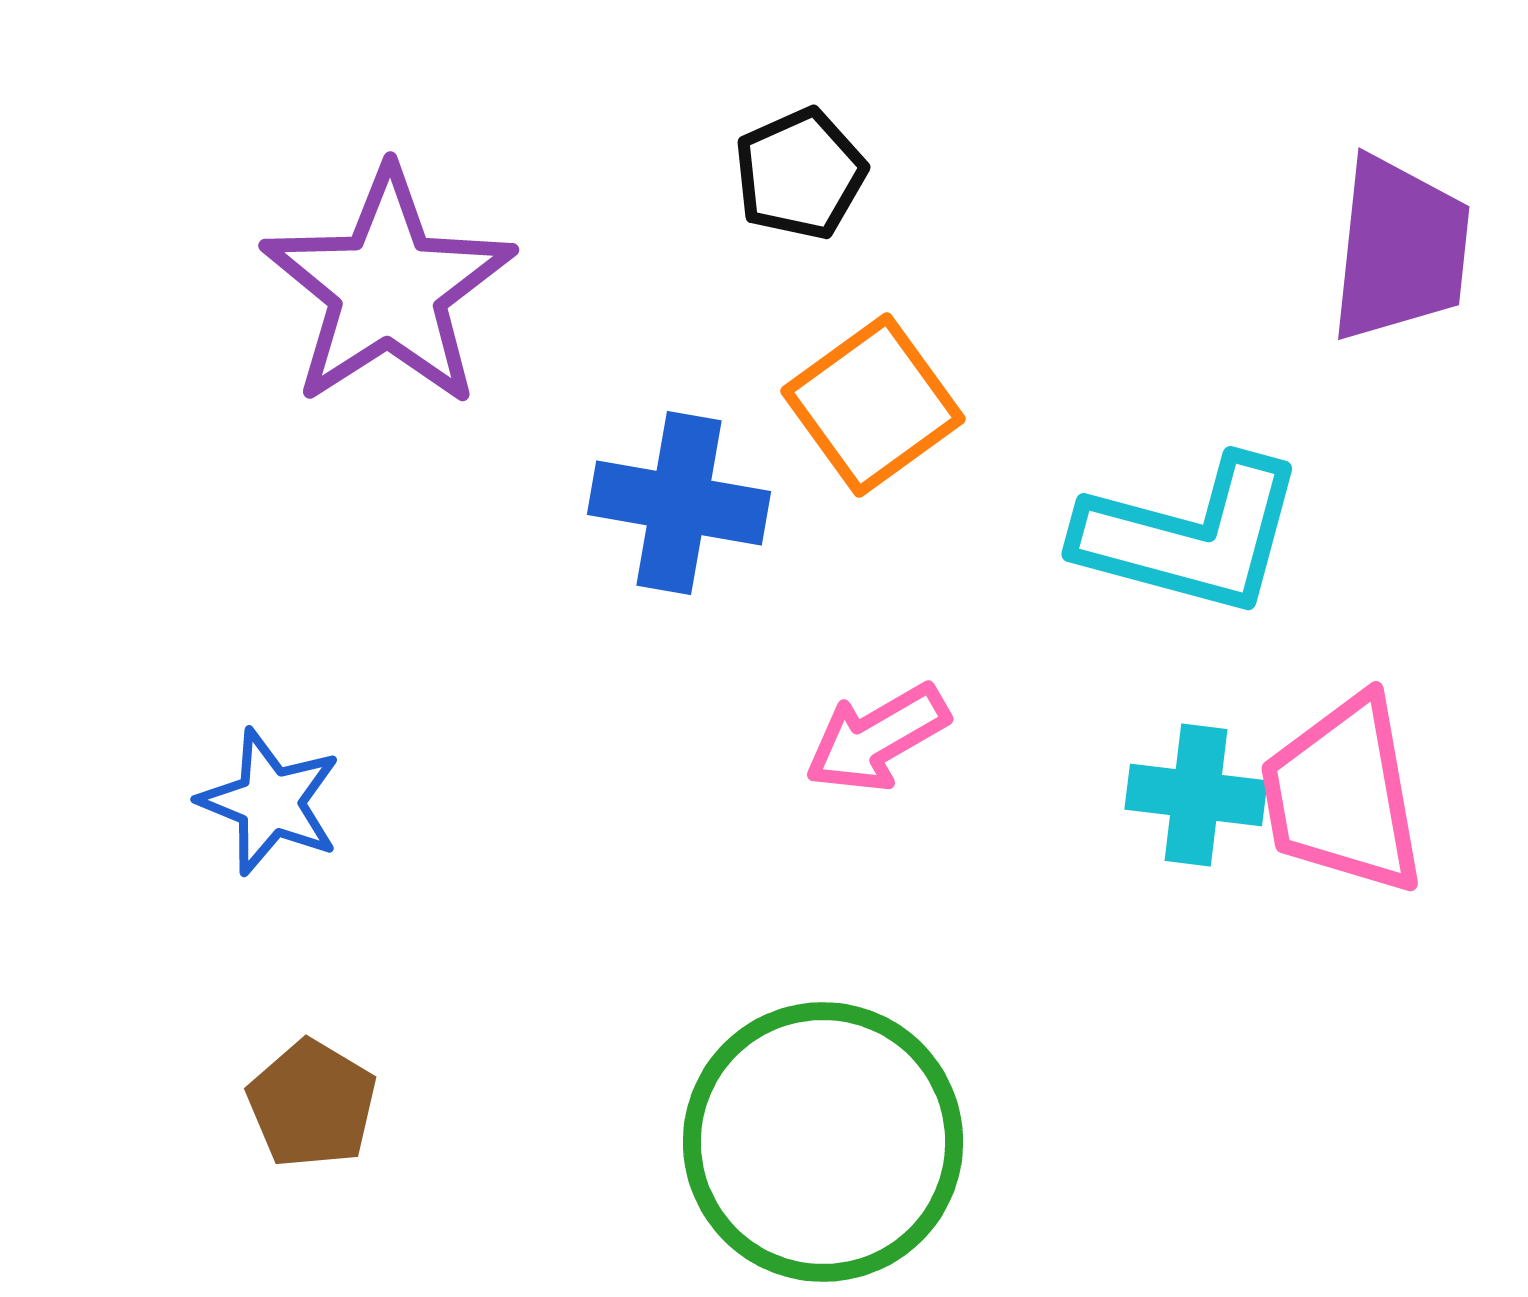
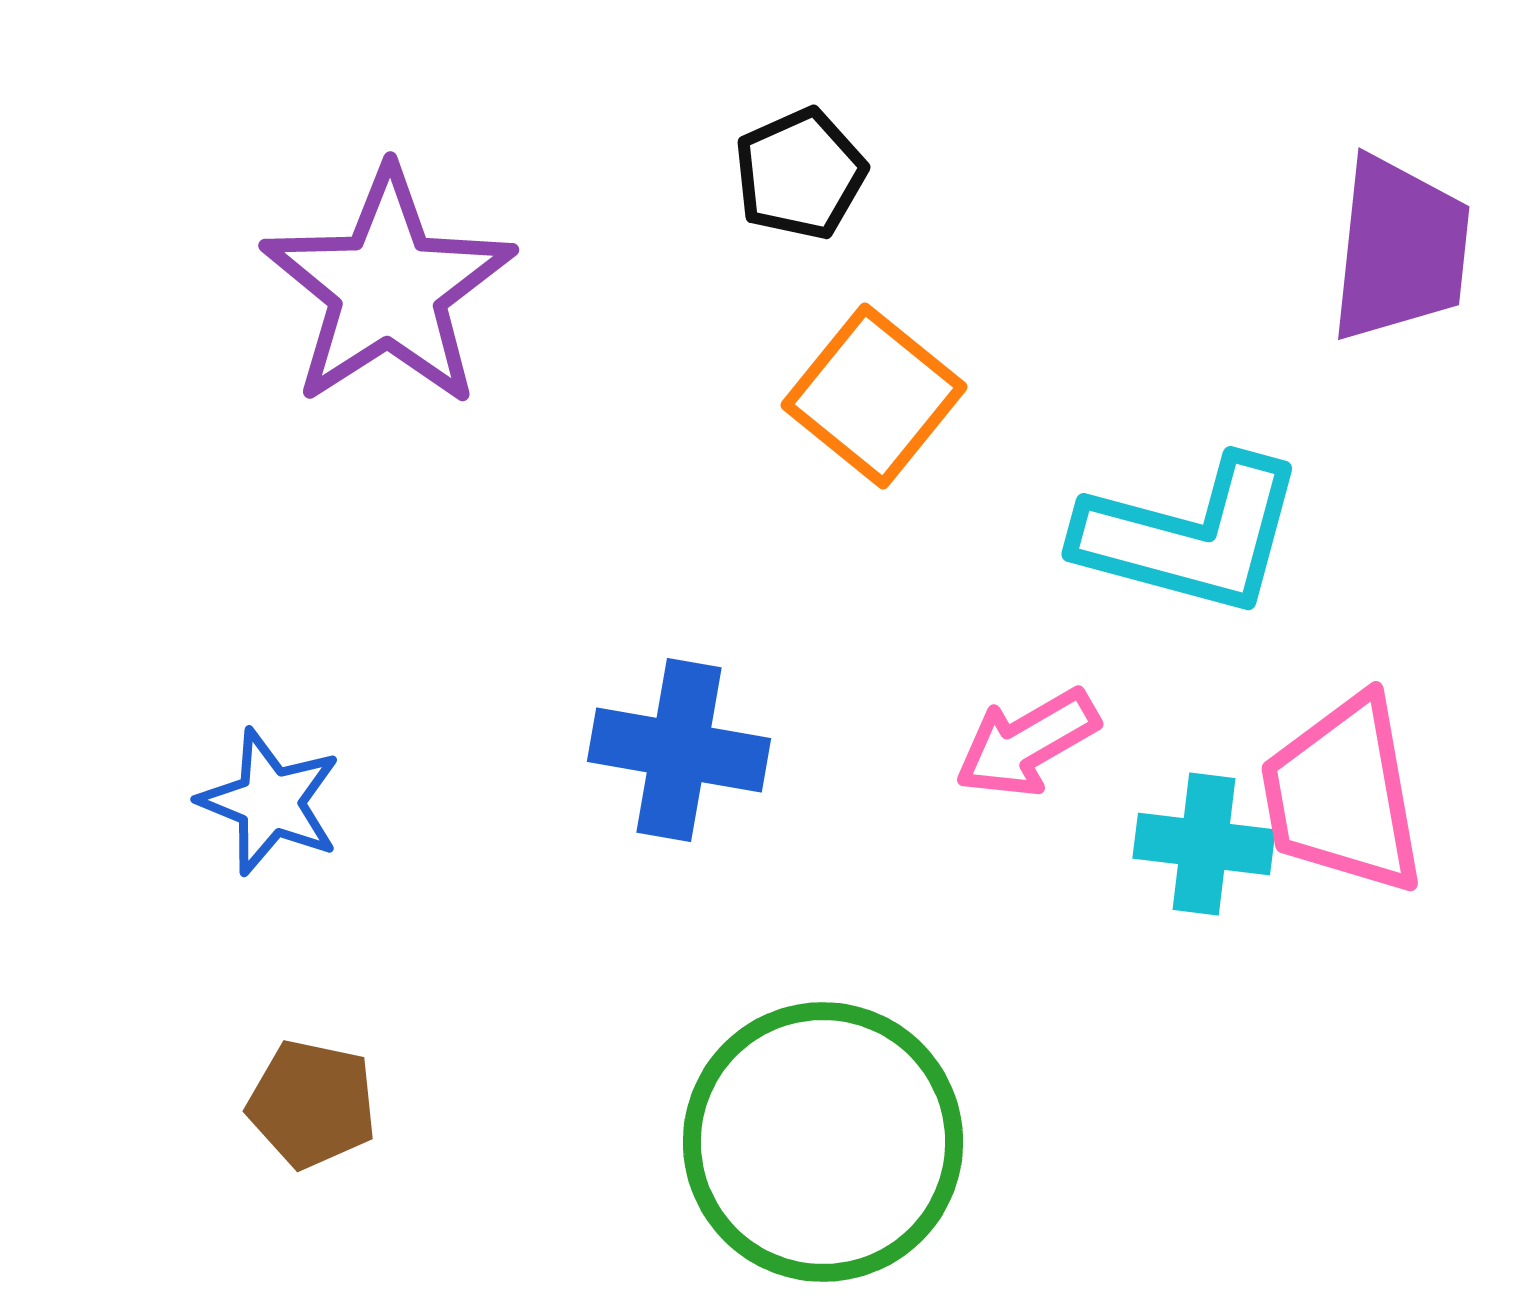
orange square: moved 1 px right, 9 px up; rotated 15 degrees counterclockwise
blue cross: moved 247 px down
pink arrow: moved 150 px right, 5 px down
cyan cross: moved 8 px right, 49 px down
brown pentagon: rotated 19 degrees counterclockwise
